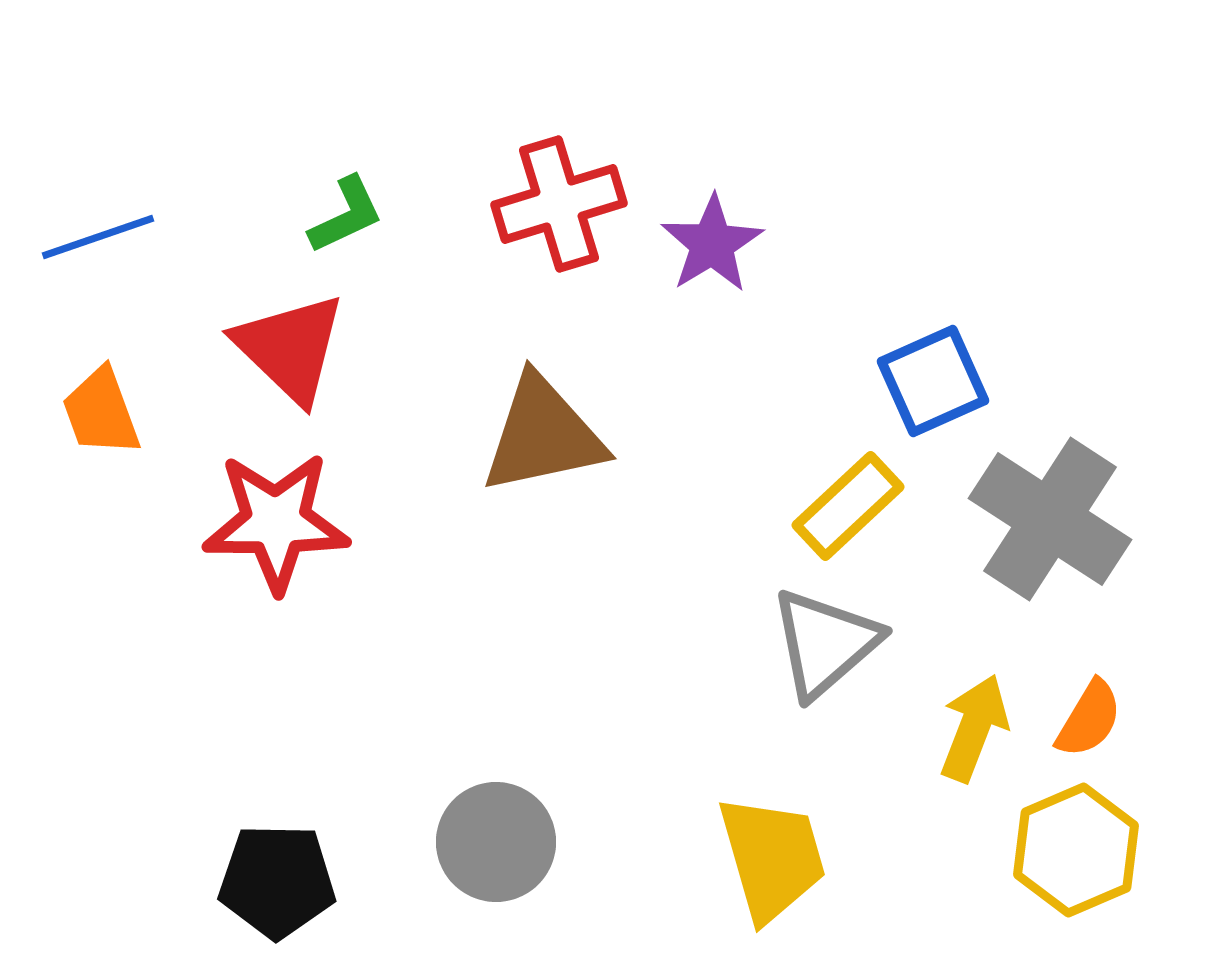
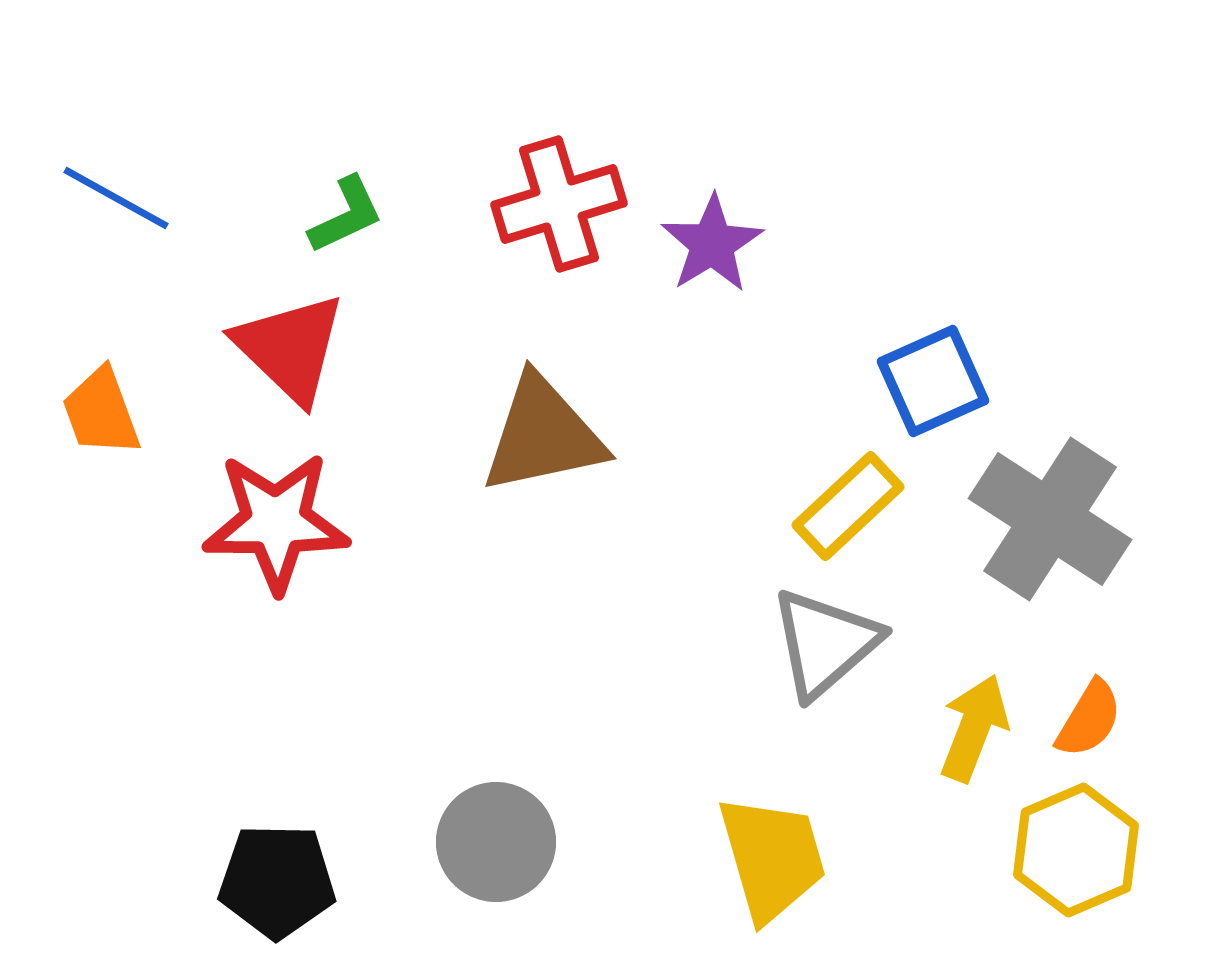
blue line: moved 18 px right, 39 px up; rotated 48 degrees clockwise
